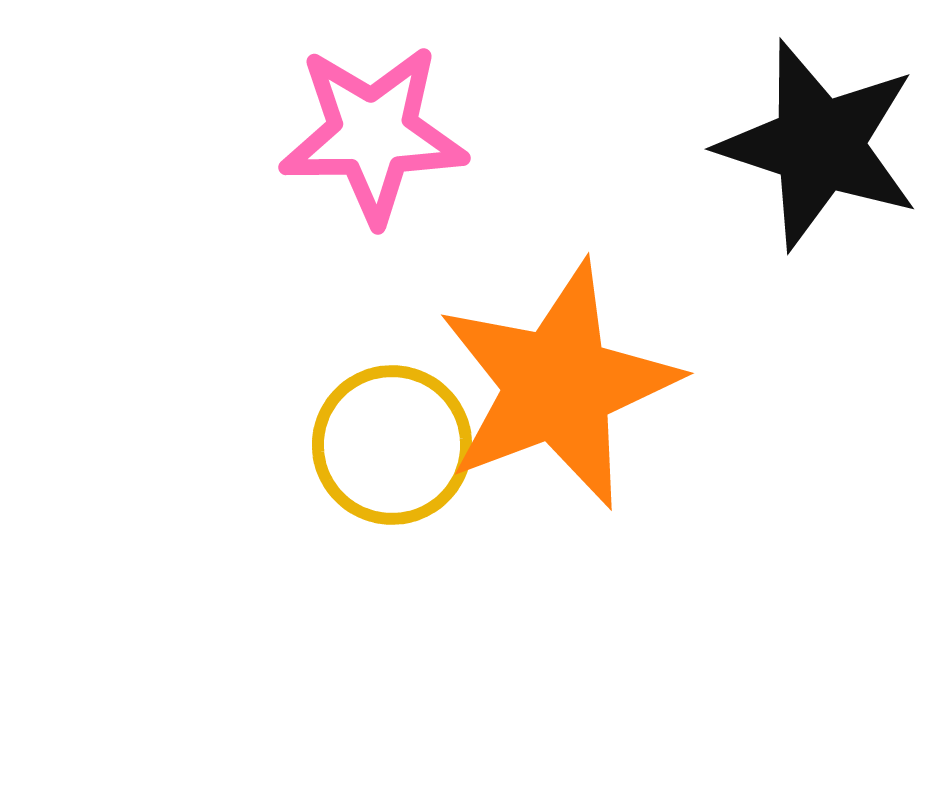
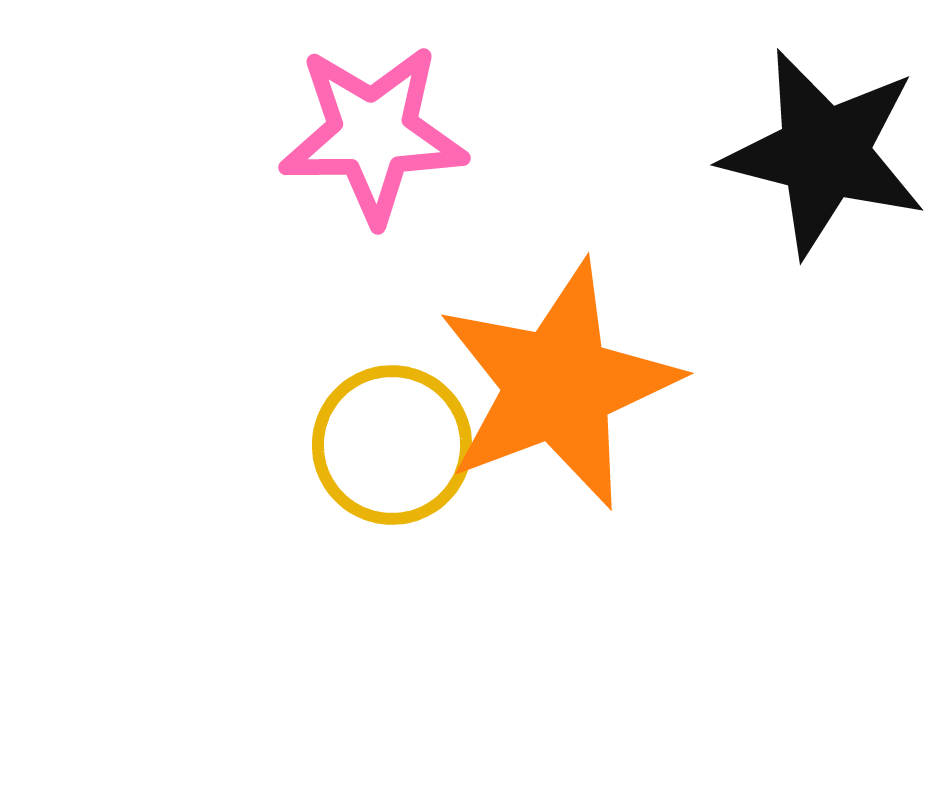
black star: moved 5 px right, 8 px down; rotated 4 degrees counterclockwise
